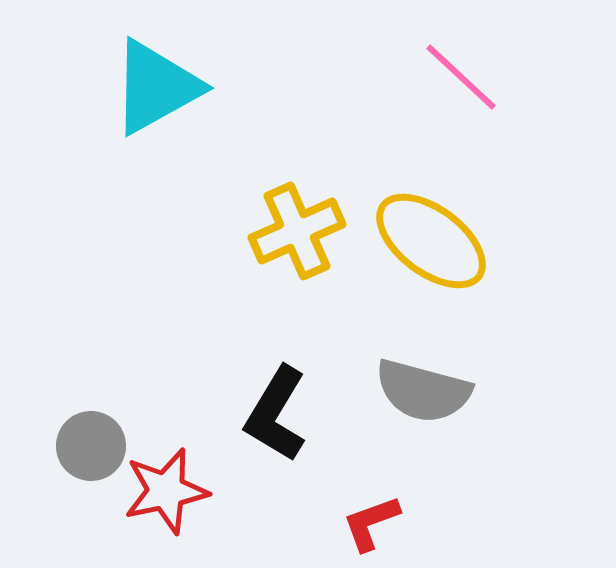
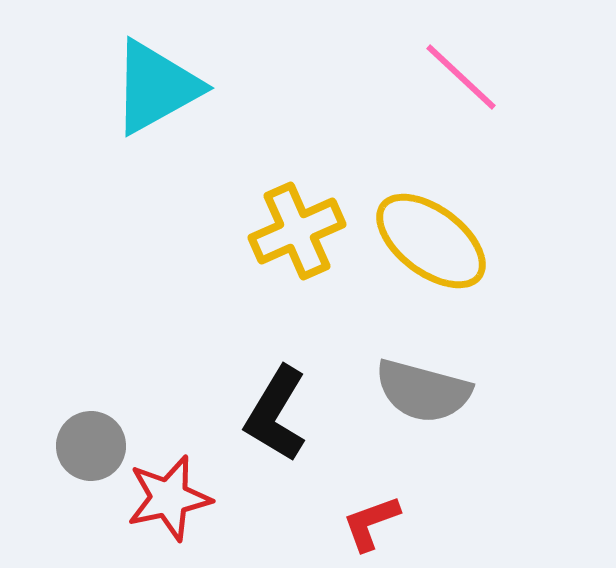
red star: moved 3 px right, 7 px down
